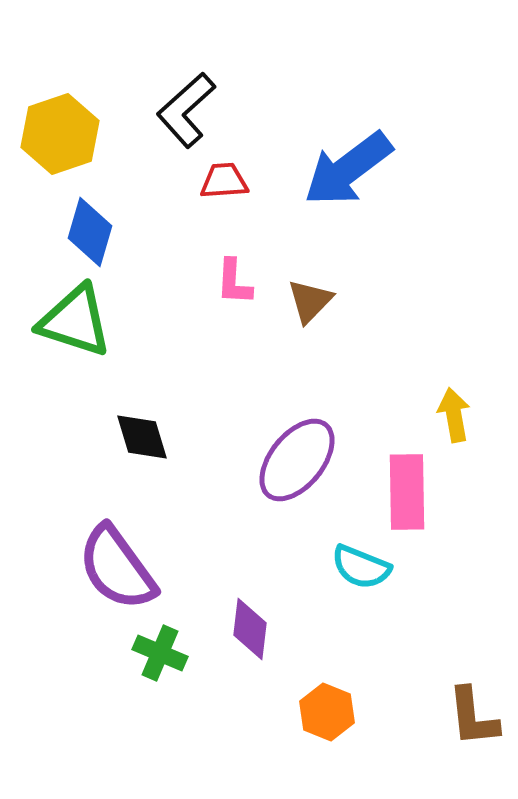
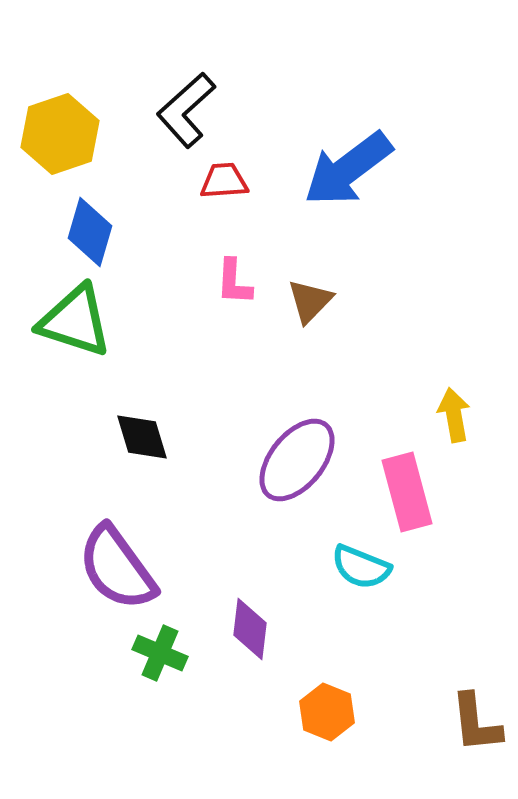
pink rectangle: rotated 14 degrees counterclockwise
brown L-shape: moved 3 px right, 6 px down
